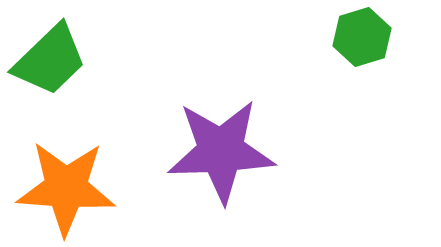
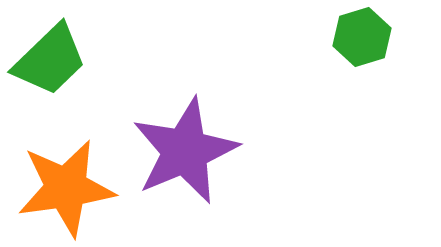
purple star: moved 36 px left; rotated 21 degrees counterclockwise
orange star: rotated 12 degrees counterclockwise
